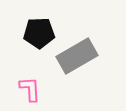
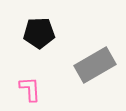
gray rectangle: moved 18 px right, 9 px down
